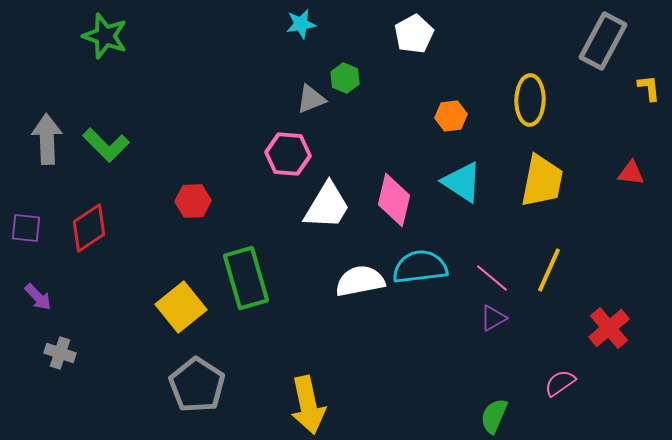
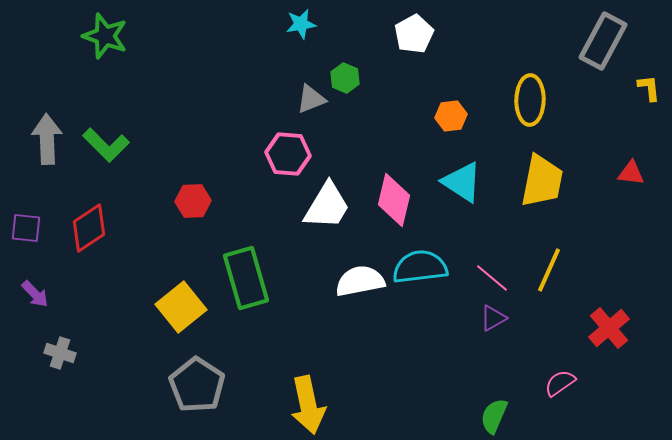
purple arrow: moved 3 px left, 3 px up
